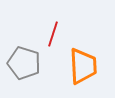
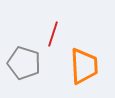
orange trapezoid: moved 1 px right
